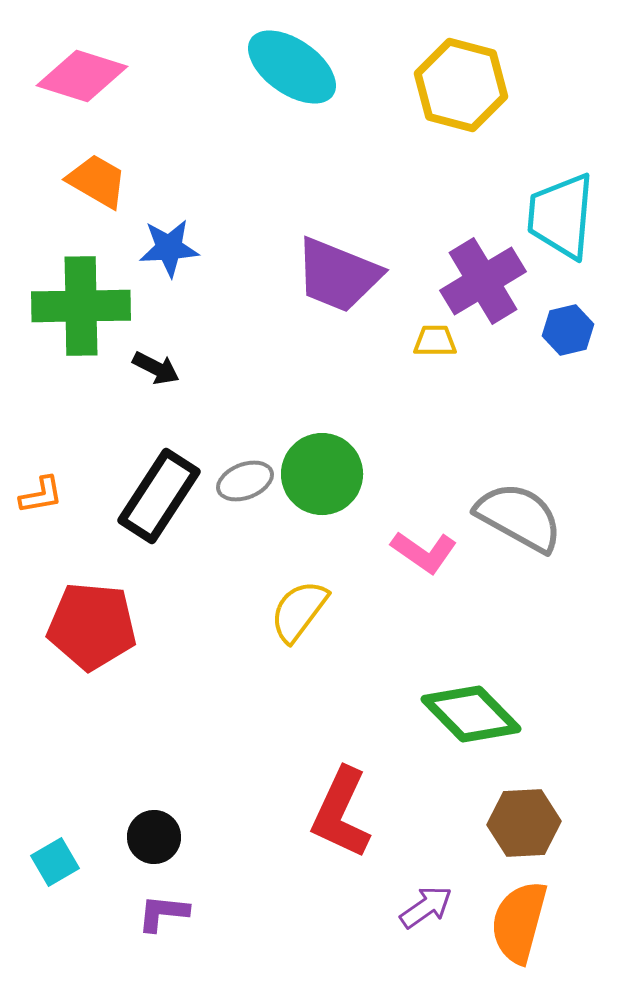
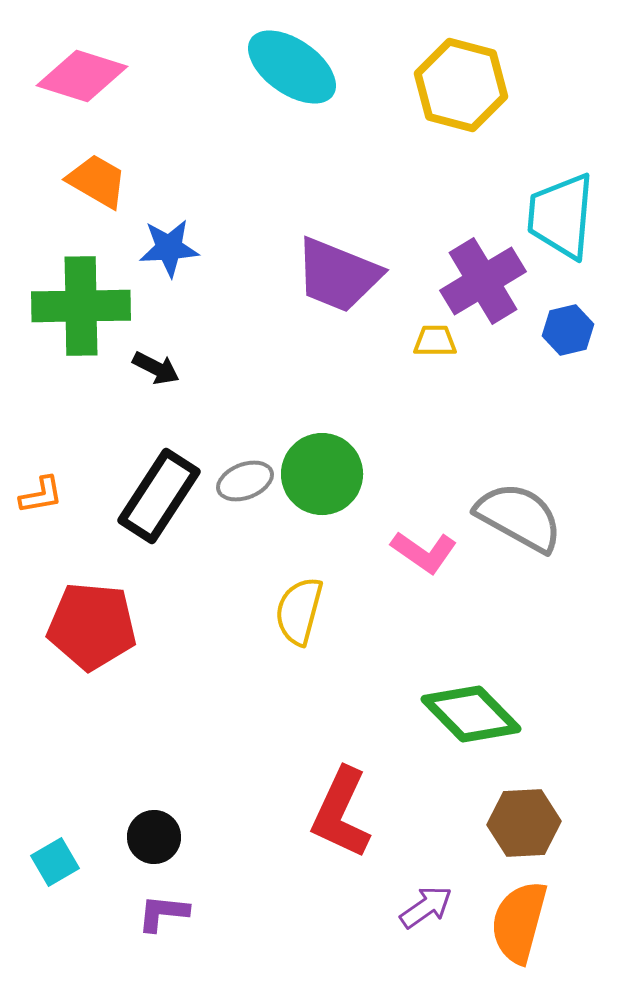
yellow semicircle: rotated 22 degrees counterclockwise
